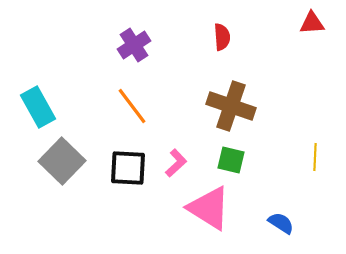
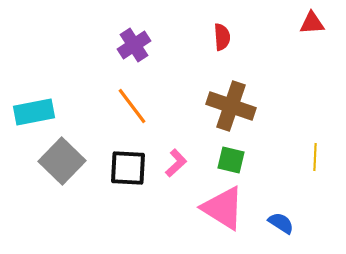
cyan rectangle: moved 4 px left, 5 px down; rotated 72 degrees counterclockwise
pink triangle: moved 14 px right
